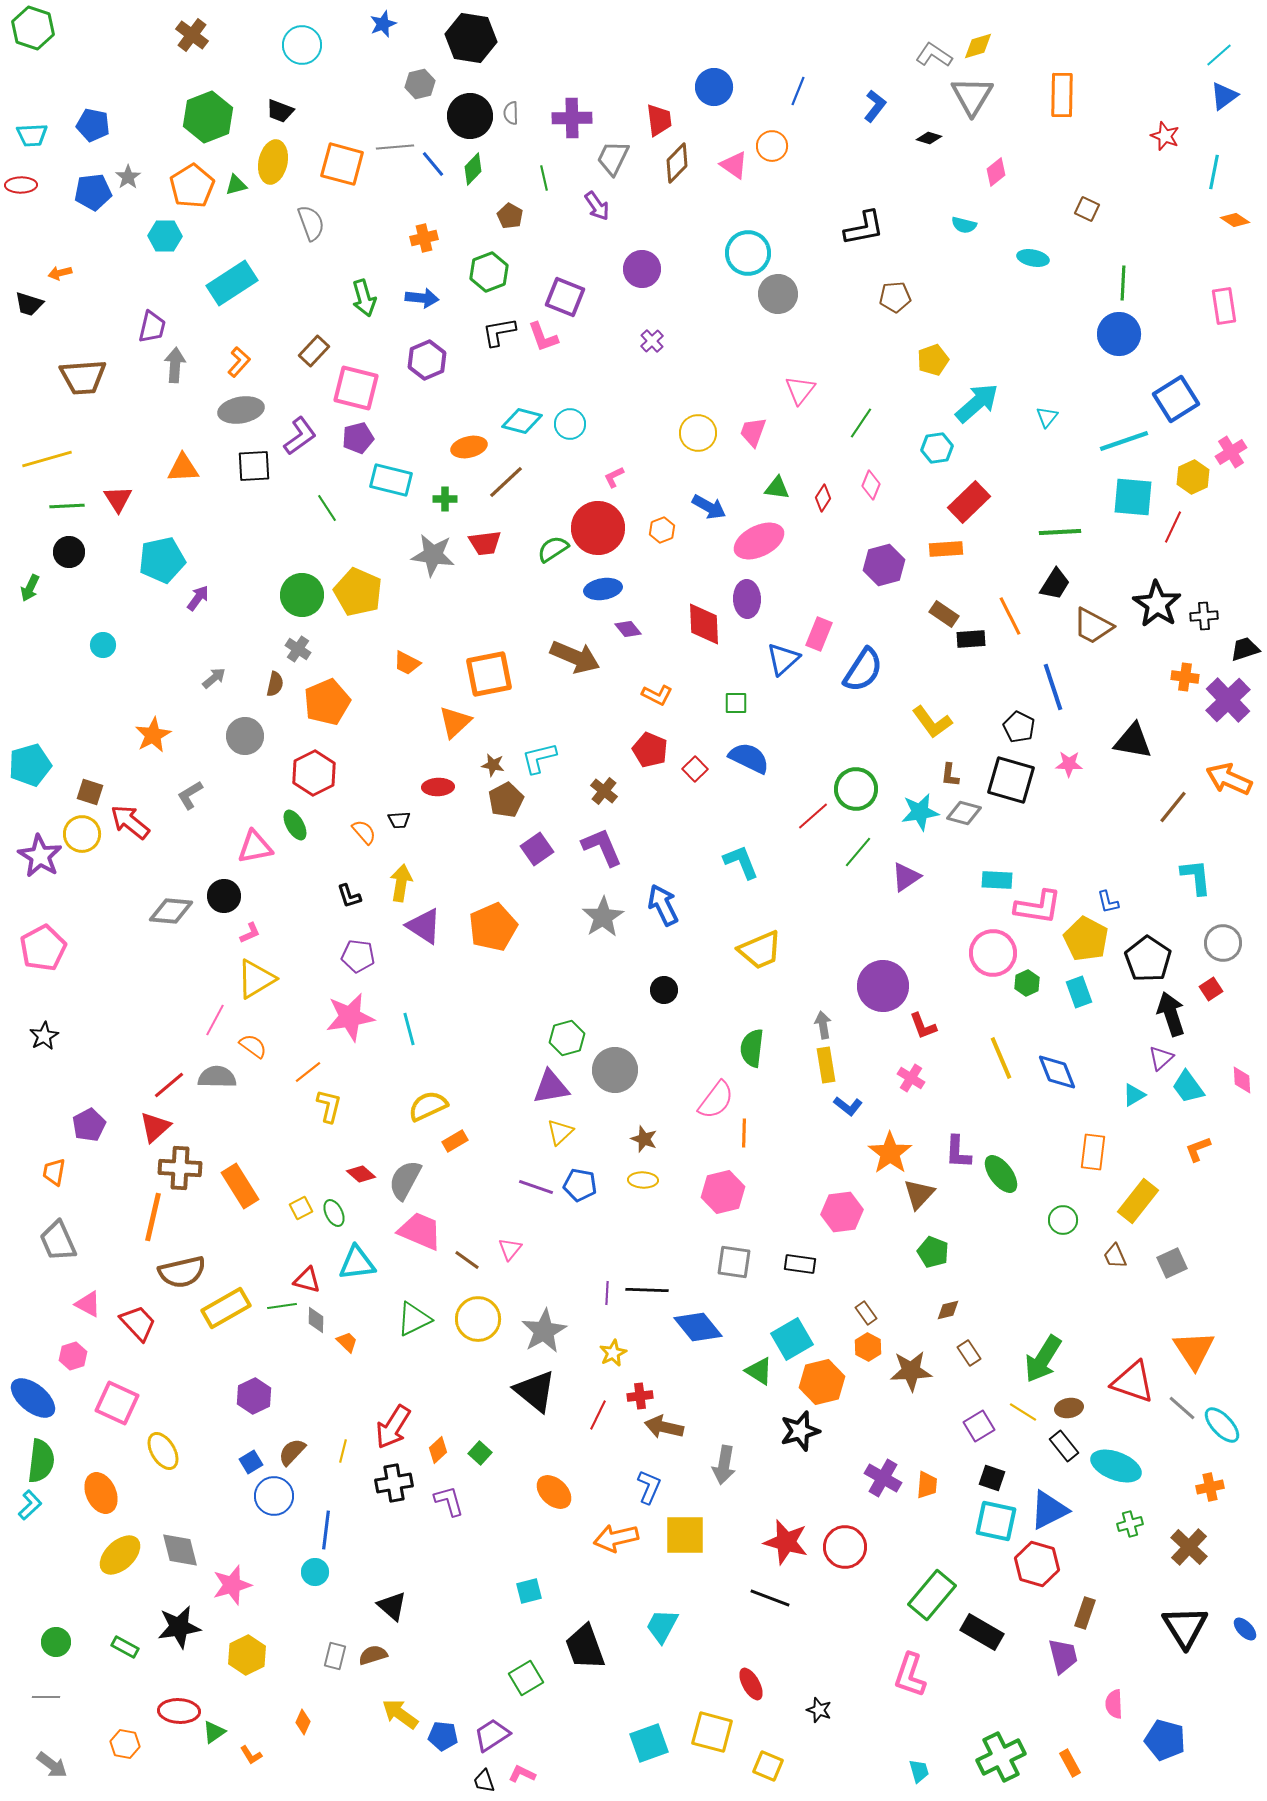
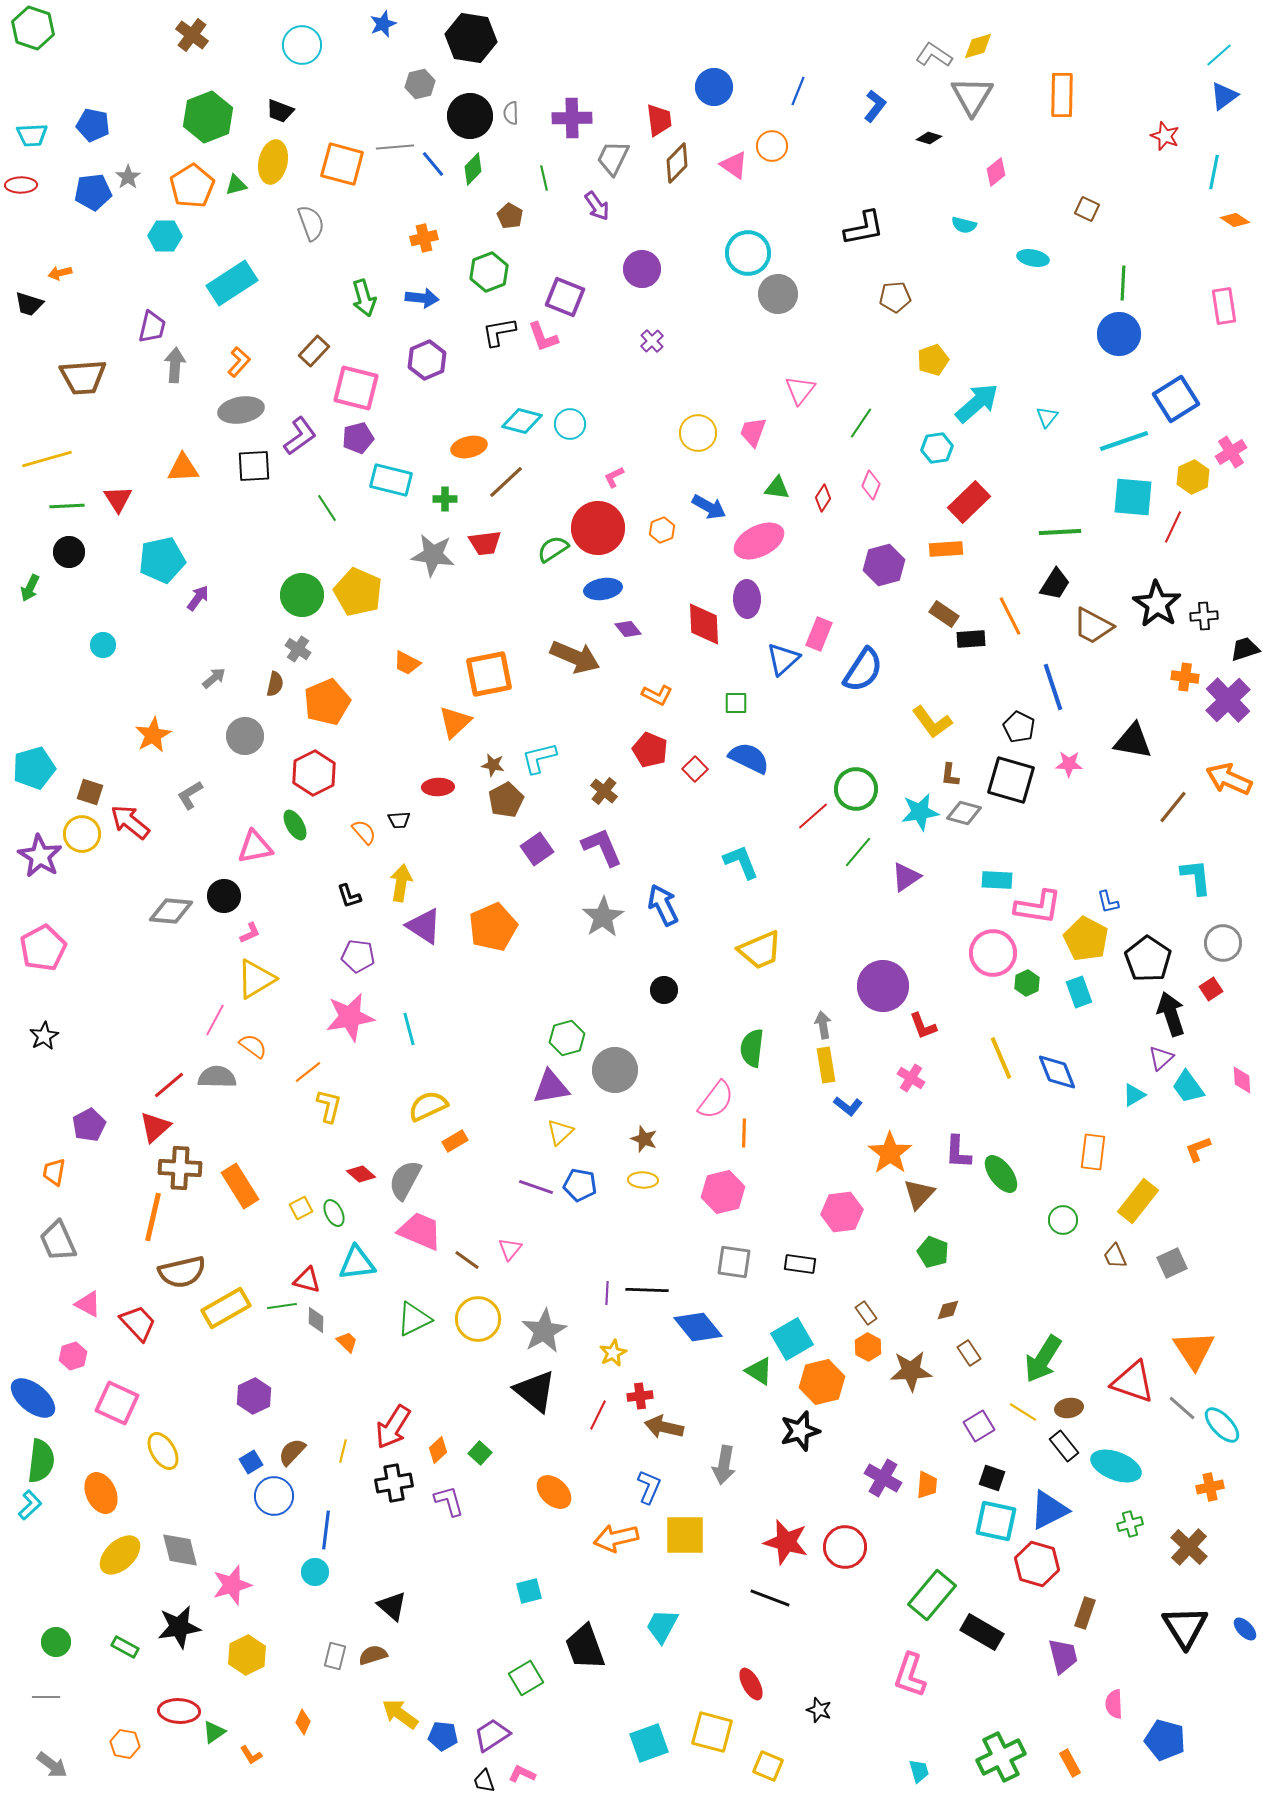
cyan pentagon at (30, 765): moved 4 px right, 3 px down
